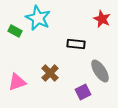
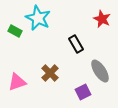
black rectangle: rotated 54 degrees clockwise
